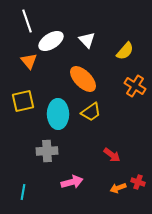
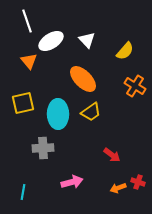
yellow square: moved 2 px down
gray cross: moved 4 px left, 3 px up
